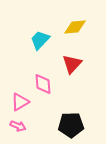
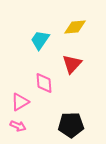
cyan trapezoid: rotated 10 degrees counterclockwise
pink diamond: moved 1 px right, 1 px up
